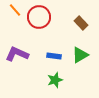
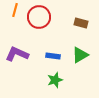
orange line: rotated 56 degrees clockwise
brown rectangle: rotated 32 degrees counterclockwise
blue rectangle: moved 1 px left
